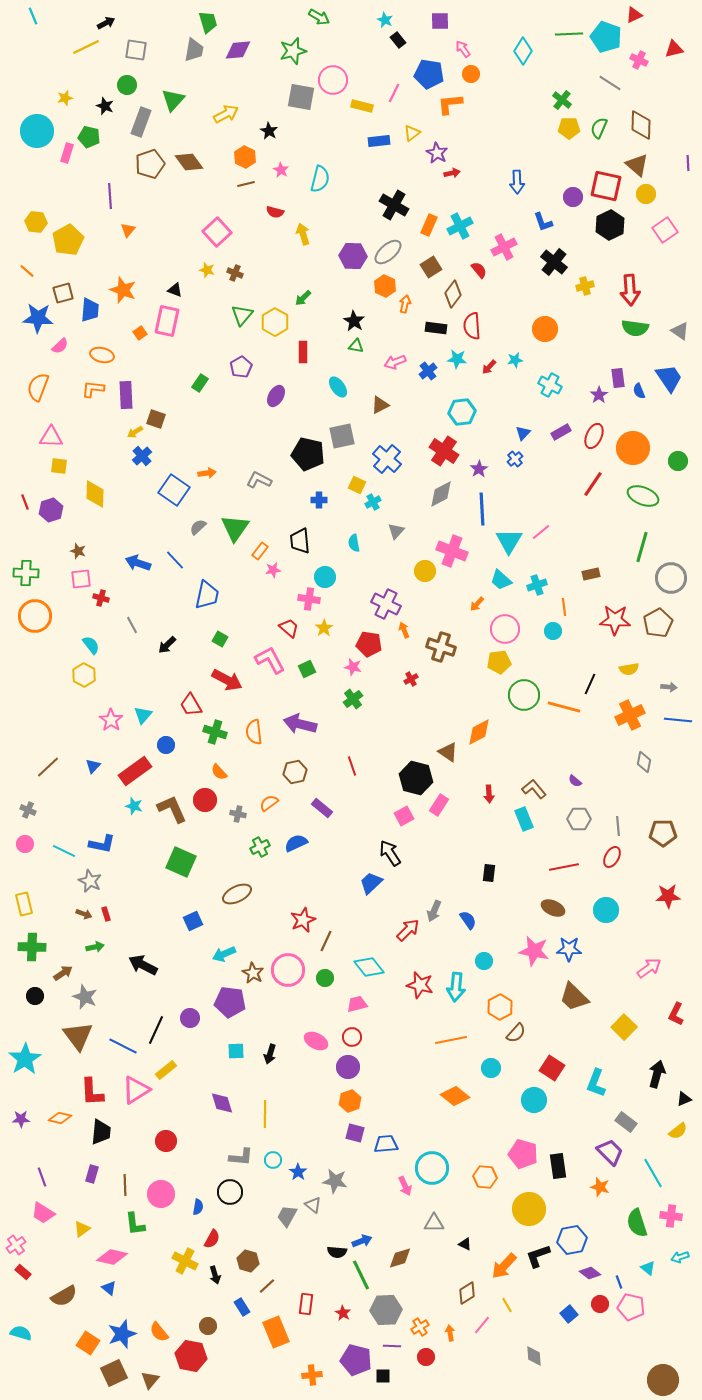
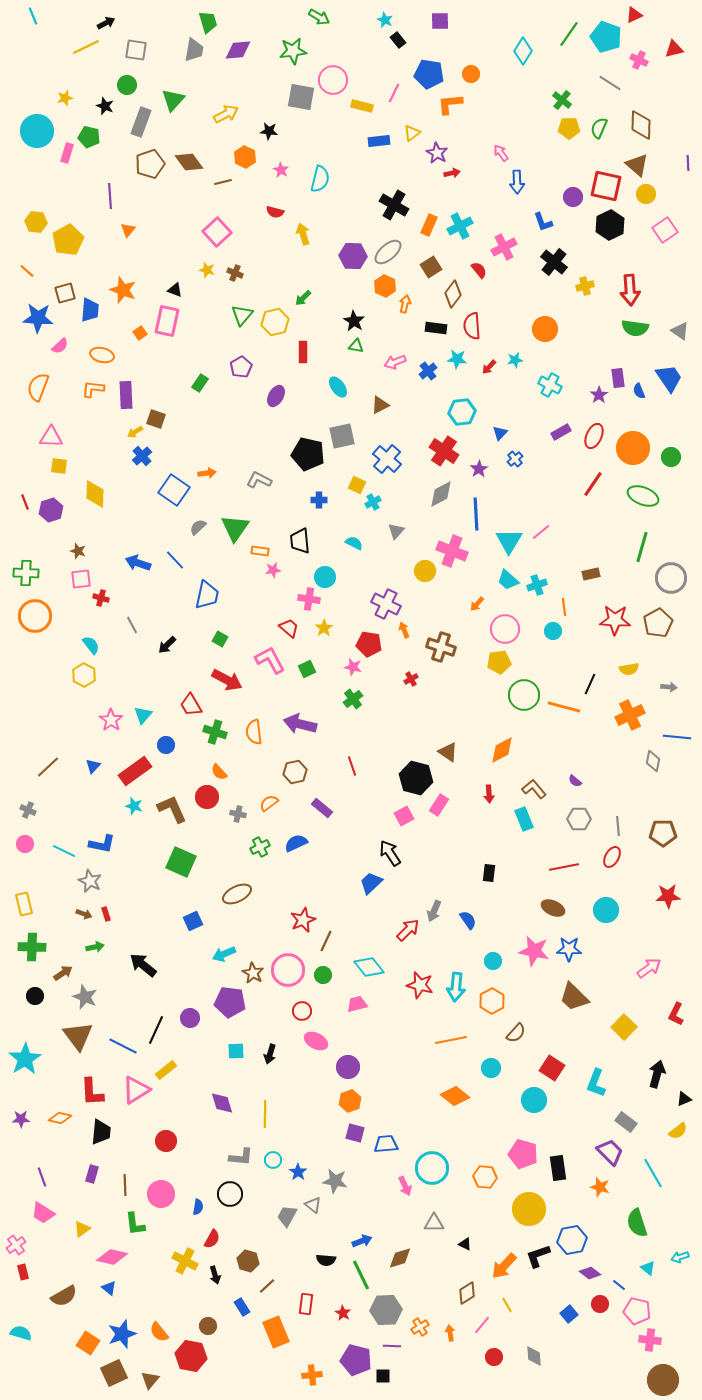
green line at (569, 34): rotated 52 degrees counterclockwise
pink arrow at (463, 49): moved 38 px right, 104 px down
green star at (293, 51): rotated 8 degrees clockwise
black star at (269, 131): rotated 24 degrees counterclockwise
brown line at (246, 184): moved 23 px left, 2 px up
brown square at (63, 293): moved 2 px right
yellow hexagon at (275, 322): rotated 16 degrees clockwise
blue triangle at (523, 433): moved 23 px left
green circle at (678, 461): moved 7 px left, 4 px up
blue line at (482, 509): moved 6 px left, 5 px down
cyan semicircle at (354, 543): rotated 126 degrees clockwise
orange rectangle at (260, 551): rotated 60 degrees clockwise
cyan trapezoid at (501, 580): moved 7 px right
blue line at (678, 720): moved 1 px left, 17 px down
orange diamond at (479, 732): moved 23 px right, 18 px down
gray diamond at (644, 762): moved 9 px right, 1 px up
red circle at (205, 800): moved 2 px right, 3 px up
cyan circle at (484, 961): moved 9 px right
black arrow at (143, 965): rotated 12 degrees clockwise
green circle at (325, 978): moved 2 px left, 3 px up
orange hexagon at (500, 1007): moved 8 px left, 6 px up
red circle at (352, 1037): moved 50 px left, 26 px up
black rectangle at (558, 1166): moved 2 px down
black circle at (230, 1192): moved 2 px down
pink cross at (671, 1216): moved 21 px left, 124 px down
black semicircle at (337, 1252): moved 11 px left, 8 px down
red rectangle at (23, 1272): rotated 35 degrees clockwise
blue line at (619, 1282): moved 3 px down; rotated 32 degrees counterclockwise
pink pentagon at (631, 1307): moved 6 px right, 4 px down
red circle at (426, 1357): moved 68 px right
